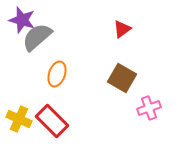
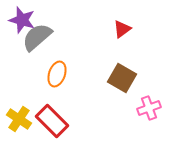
yellow cross: rotated 10 degrees clockwise
